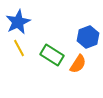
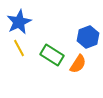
blue star: moved 1 px right
